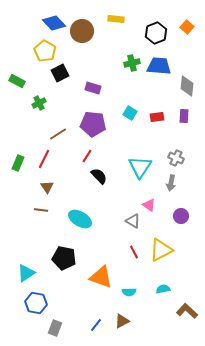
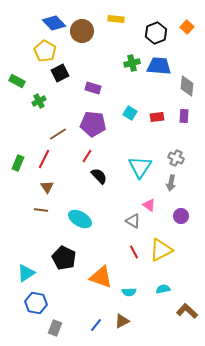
green cross at (39, 103): moved 2 px up
black pentagon at (64, 258): rotated 15 degrees clockwise
